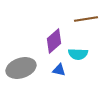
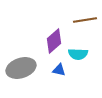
brown line: moved 1 px left, 1 px down
